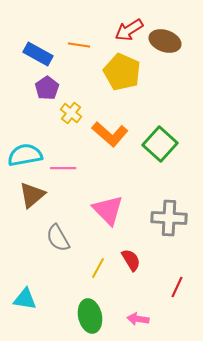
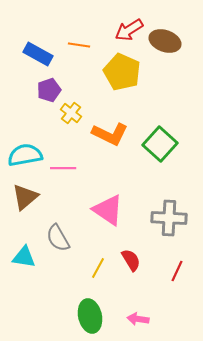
purple pentagon: moved 2 px right, 2 px down; rotated 15 degrees clockwise
orange L-shape: rotated 15 degrees counterclockwise
brown triangle: moved 7 px left, 2 px down
pink triangle: rotated 12 degrees counterclockwise
red line: moved 16 px up
cyan triangle: moved 1 px left, 42 px up
